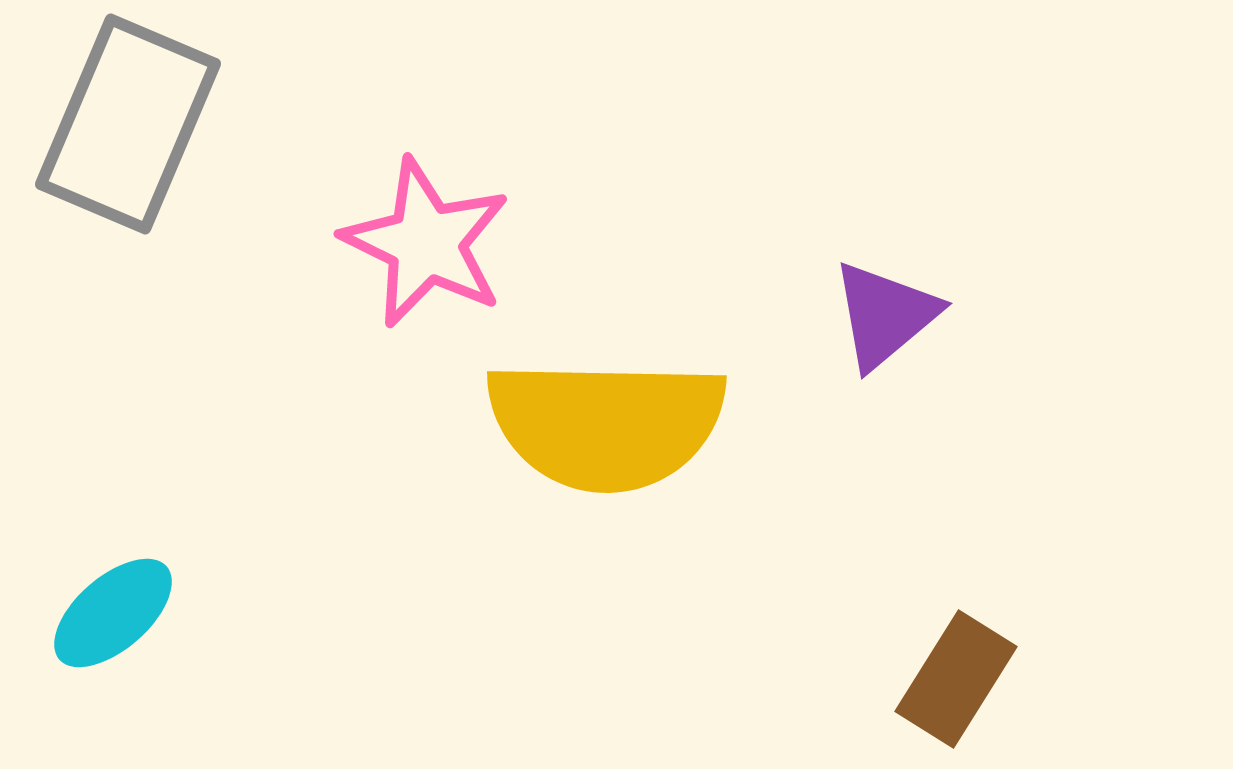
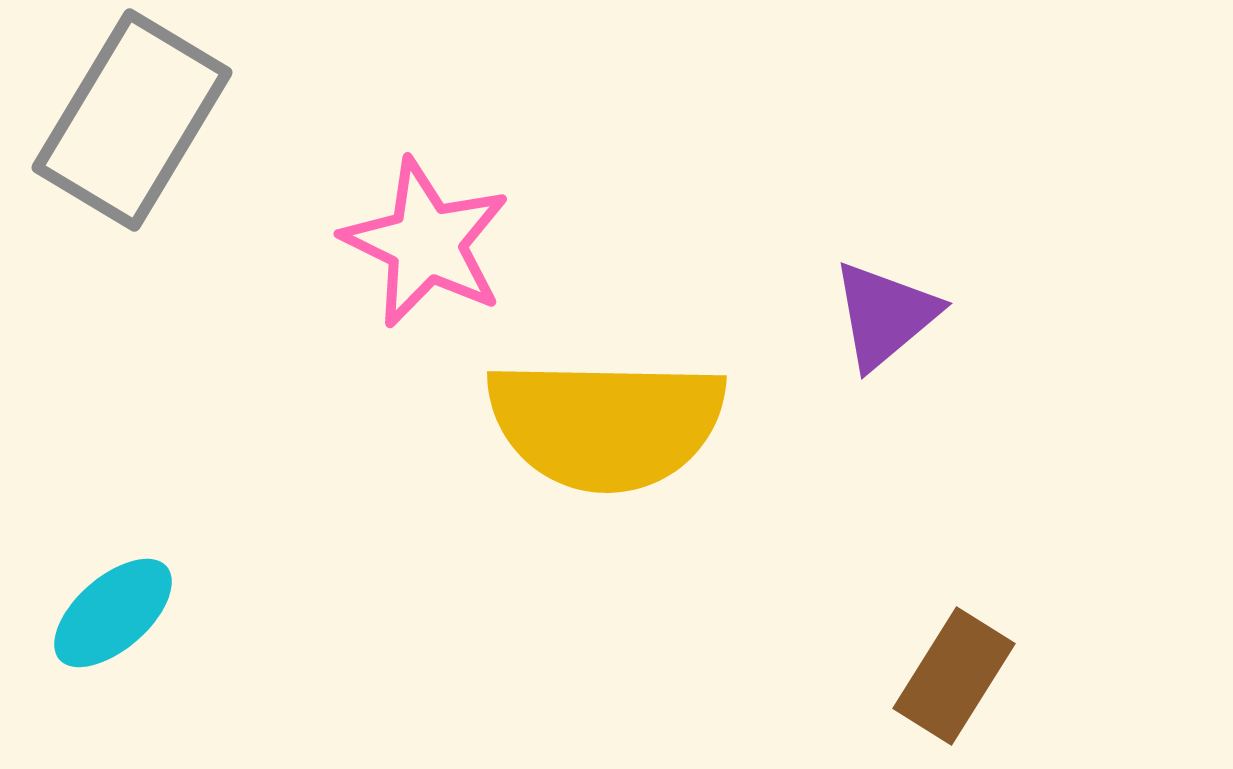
gray rectangle: moved 4 px right, 4 px up; rotated 8 degrees clockwise
brown rectangle: moved 2 px left, 3 px up
